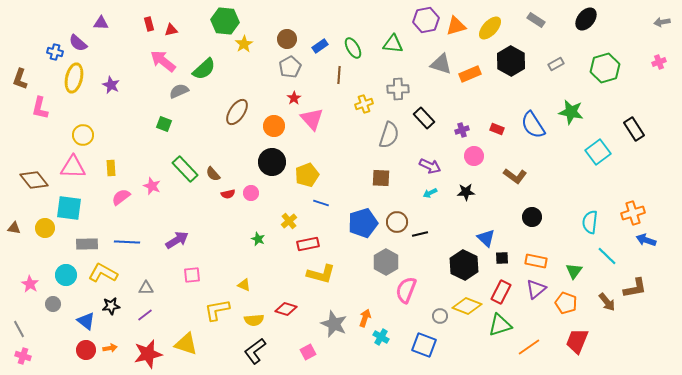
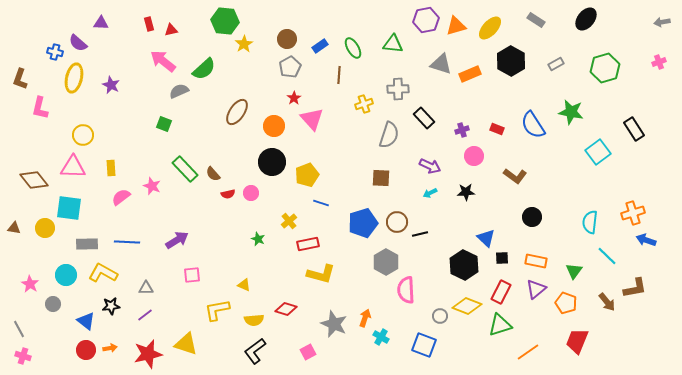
pink semicircle at (406, 290): rotated 24 degrees counterclockwise
orange line at (529, 347): moved 1 px left, 5 px down
